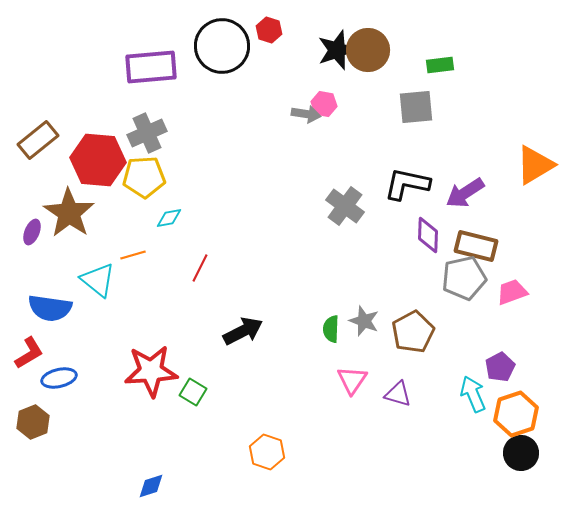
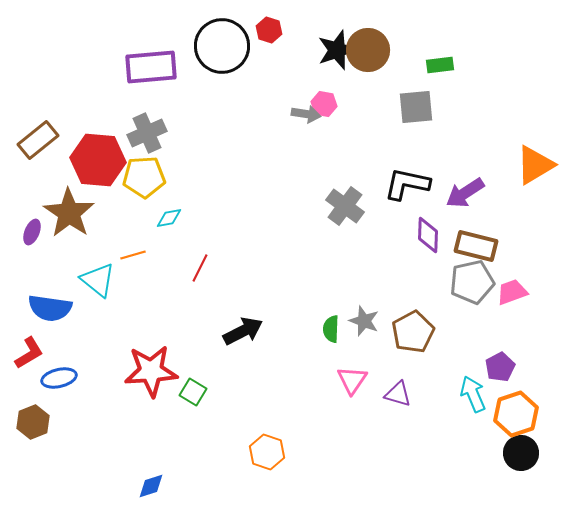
gray pentagon at (464, 278): moved 8 px right, 4 px down
